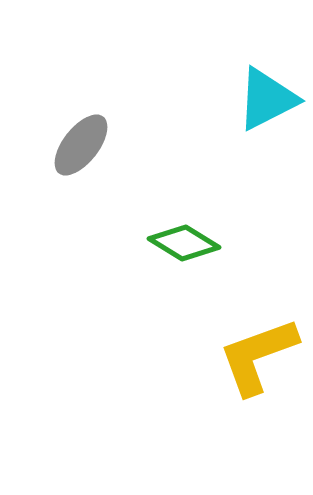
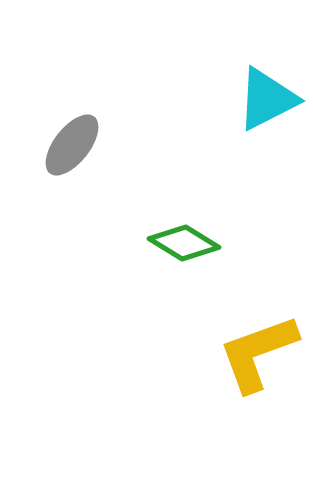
gray ellipse: moved 9 px left
yellow L-shape: moved 3 px up
